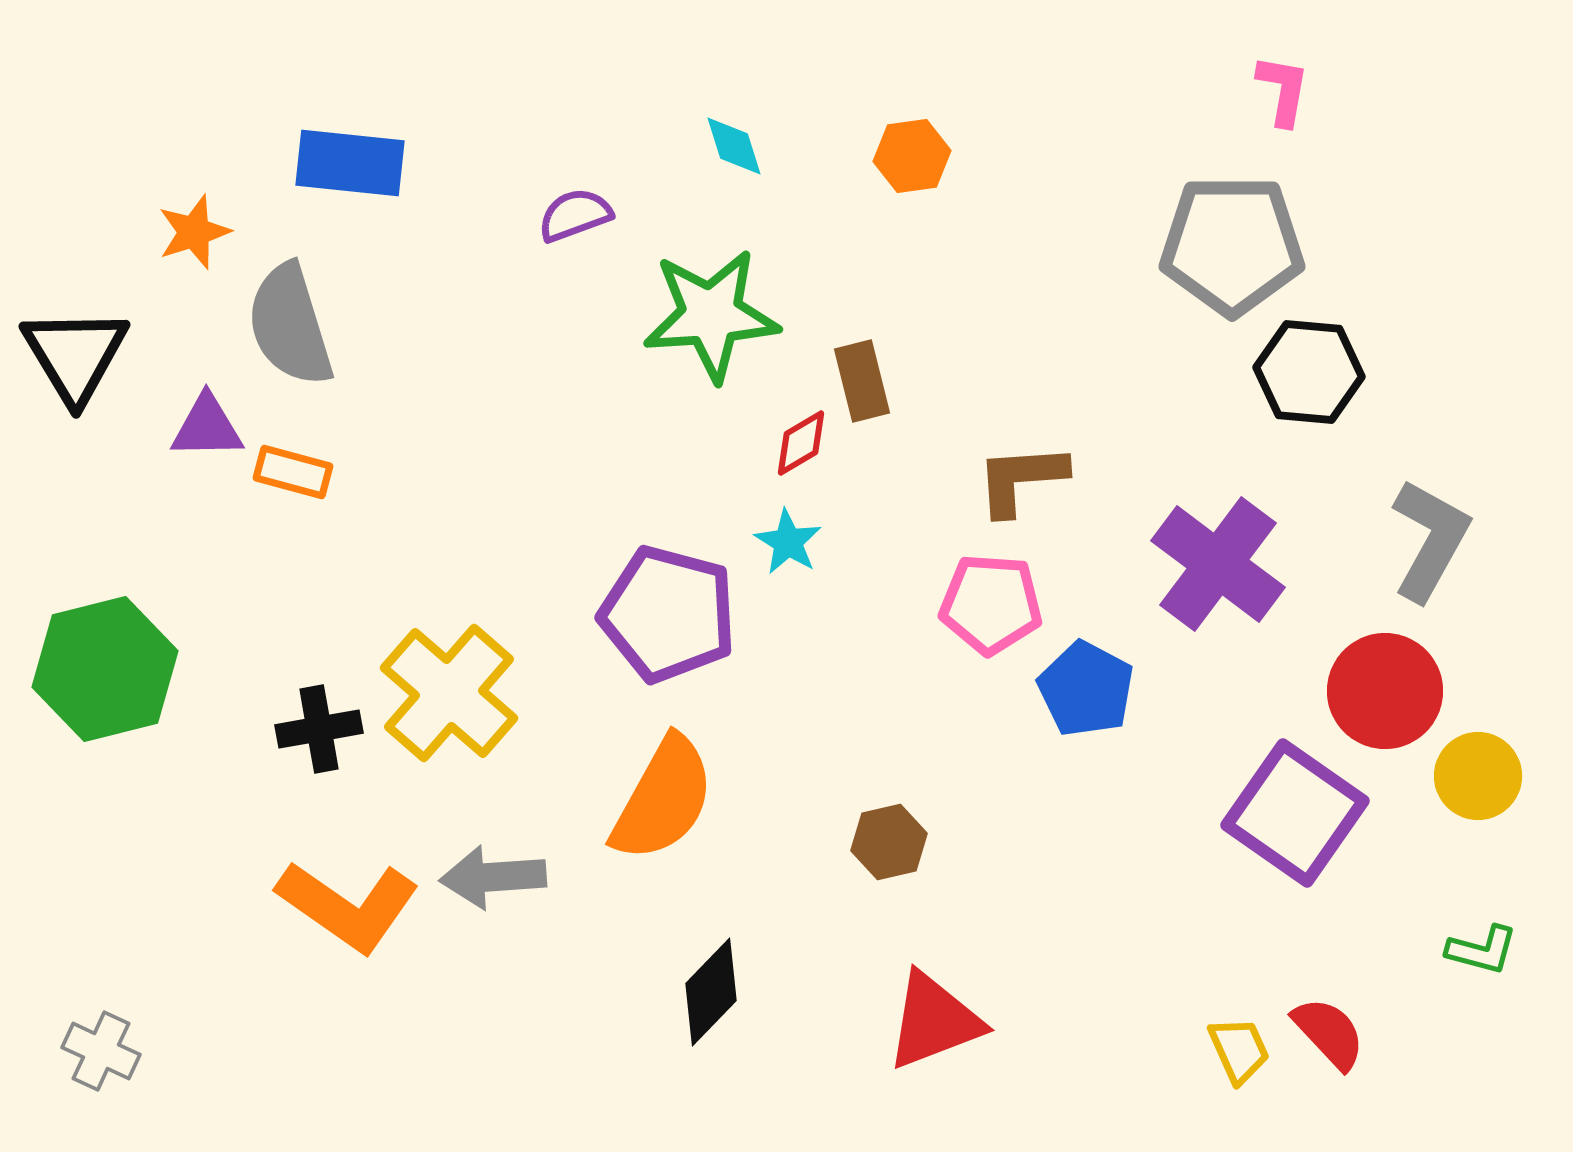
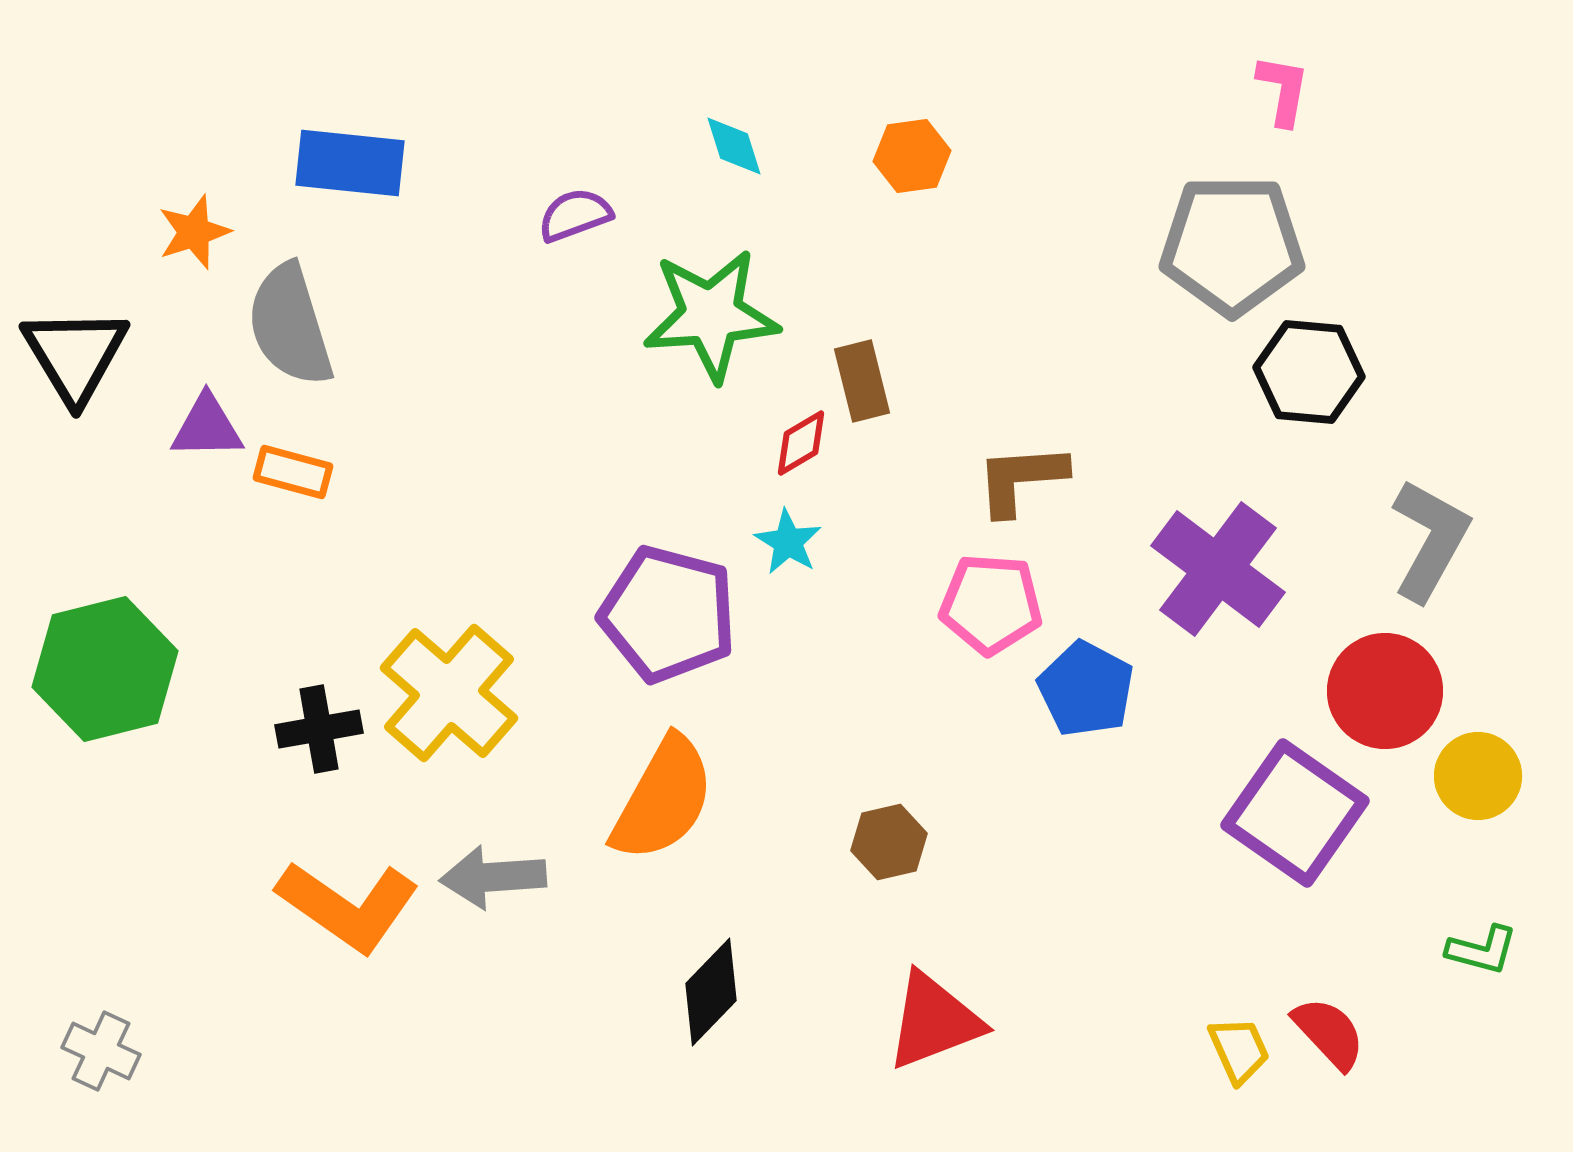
purple cross: moved 5 px down
